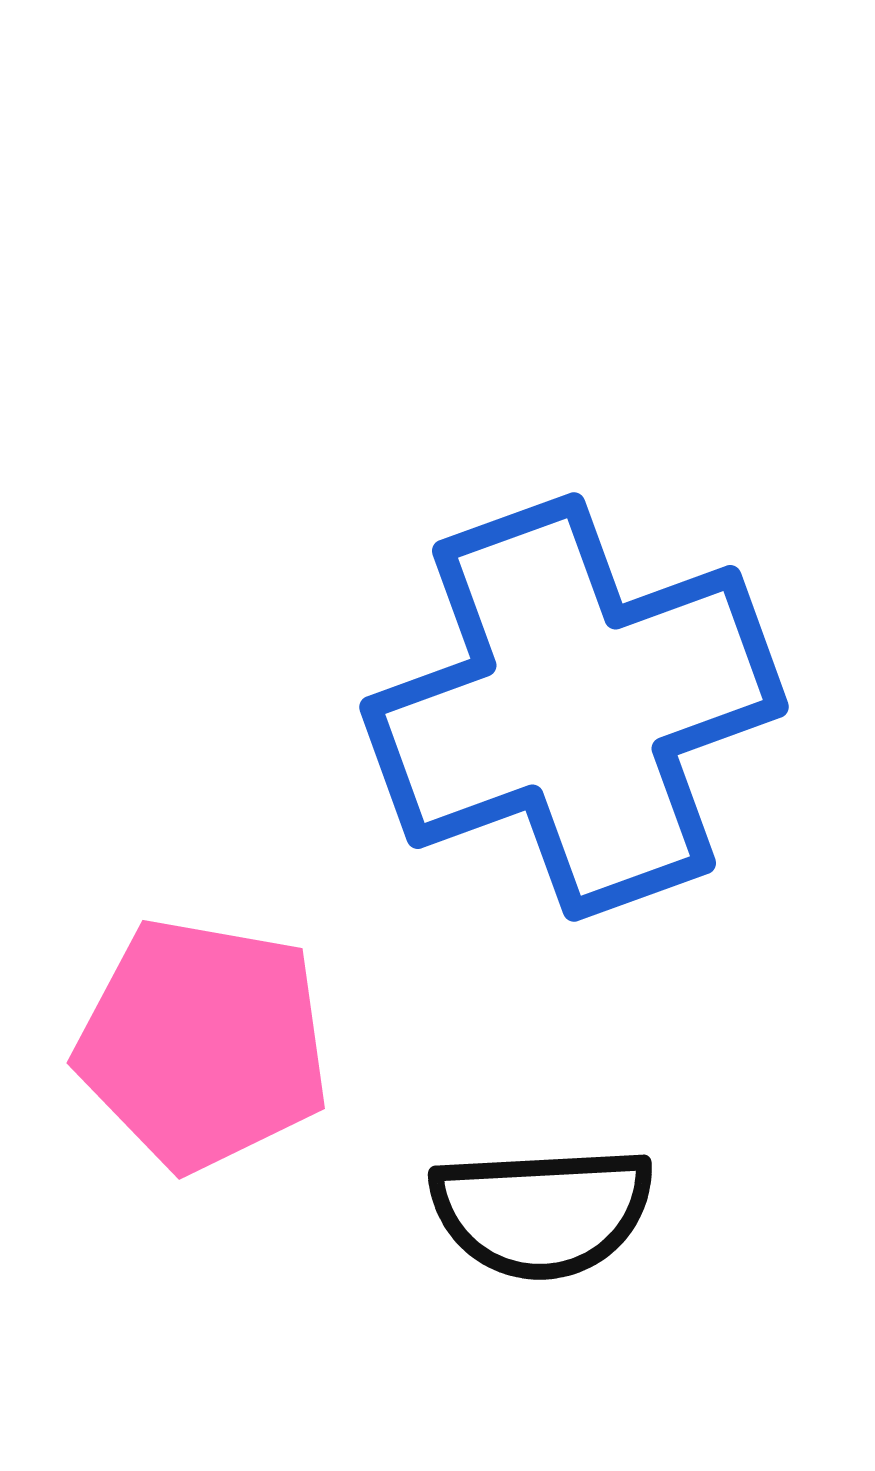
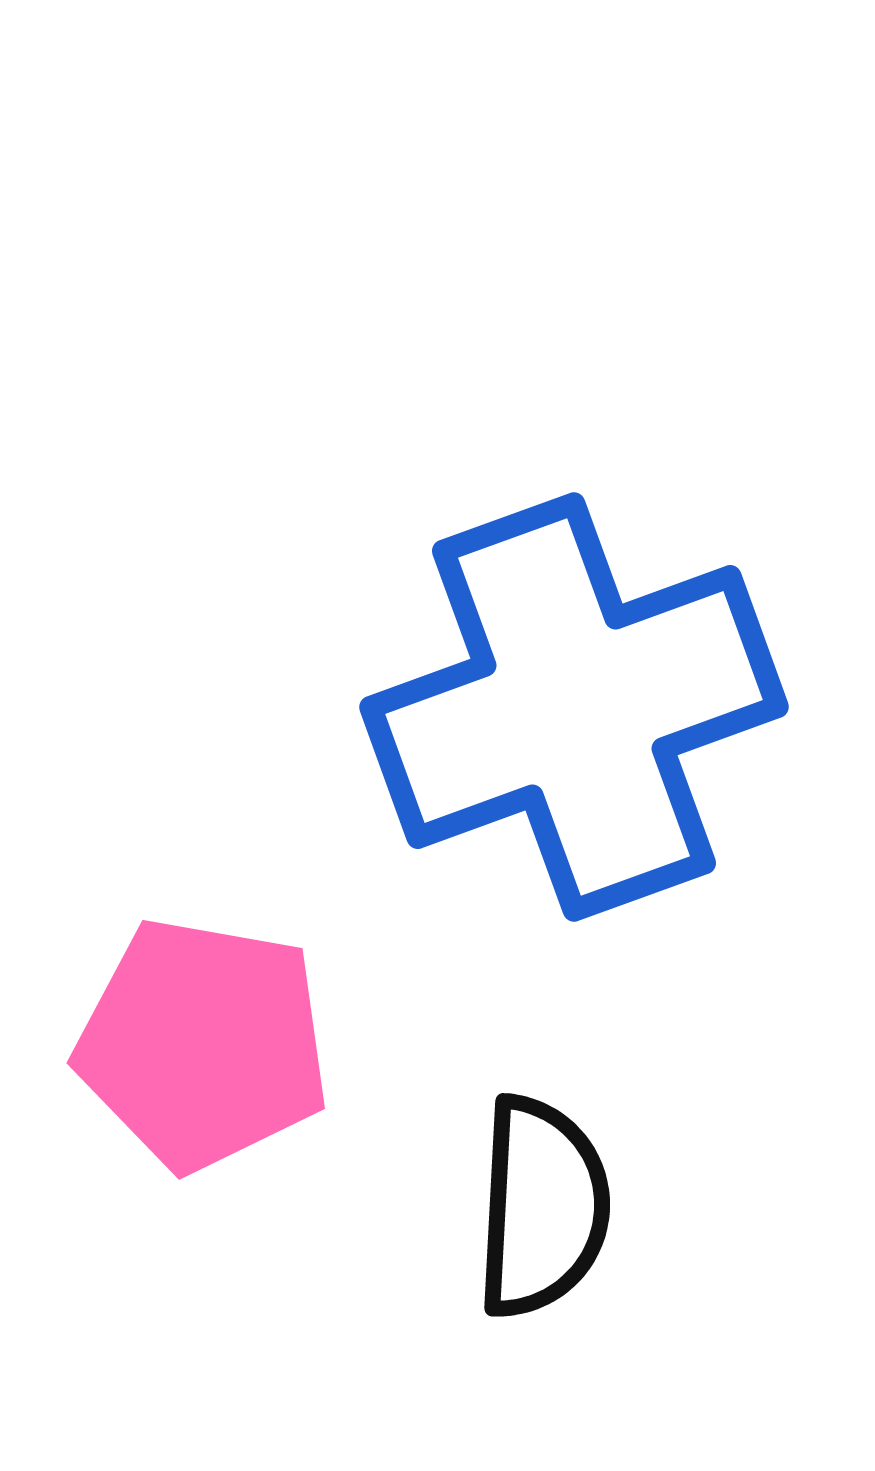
black semicircle: moved 5 px up; rotated 84 degrees counterclockwise
